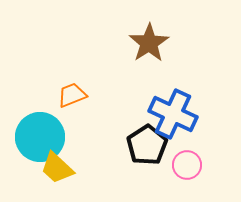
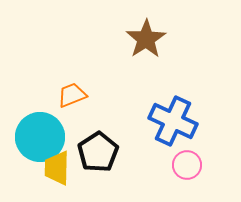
brown star: moved 3 px left, 4 px up
blue cross: moved 7 px down
black pentagon: moved 49 px left, 7 px down
yellow trapezoid: rotated 48 degrees clockwise
